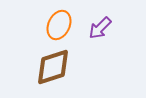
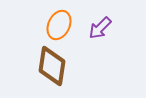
brown diamond: moved 1 px left, 1 px up; rotated 63 degrees counterclockwise
